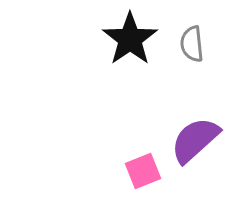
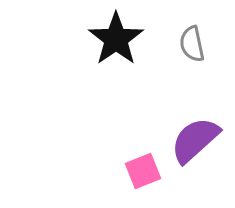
black star: moved 14 px left
gray semicircle: rotated 6 degrees counterclockwise
